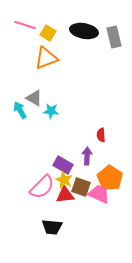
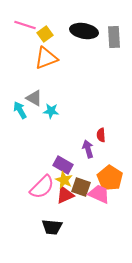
yellow square: moved 3 px left, 1 px down; rotated 21 degrees clockwise
gray rectangle: rotated 10 degrees clockwise
purple arrow: moved 1 px right, 7 px up; rotated 18 degrees counterclockwise
red triangle: rotated 18 degrees counterclockwise
